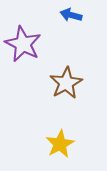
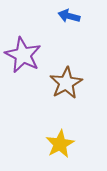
blue arrow: moved 2 px left, 1 px down
purple star: moved 11 px down
